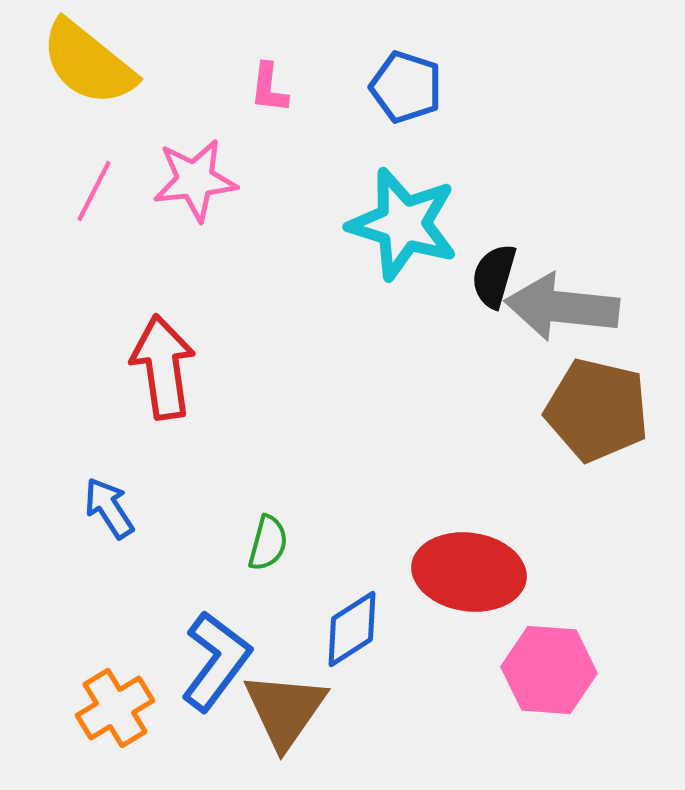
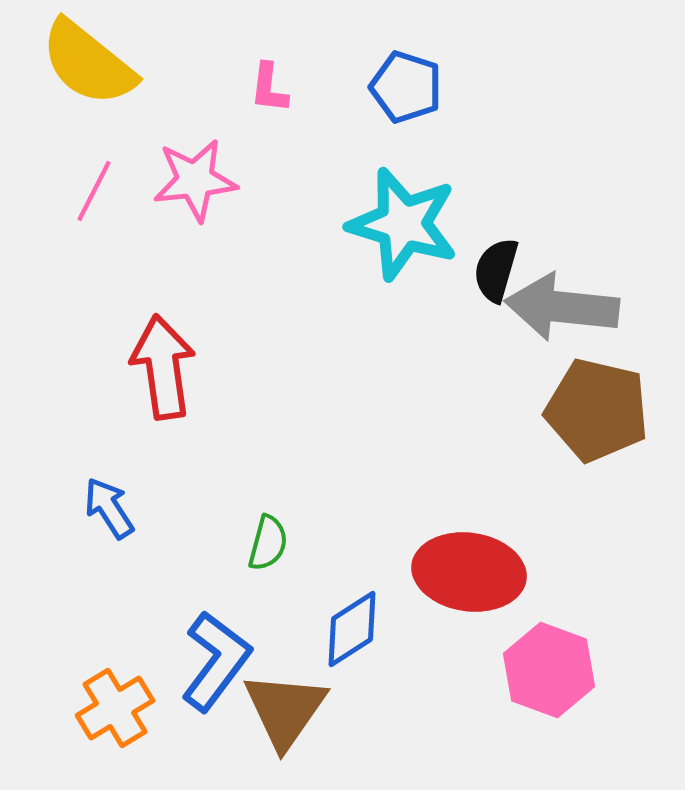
black semicircle: moved 2 px right, 6 px up
pink hexagon: rotated 16 degrees clockwise
